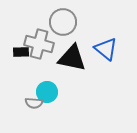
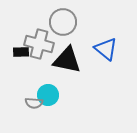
black triangle: moved 5 px left, 2 px down
cyan circle: moved 1 px right, 3 px down
